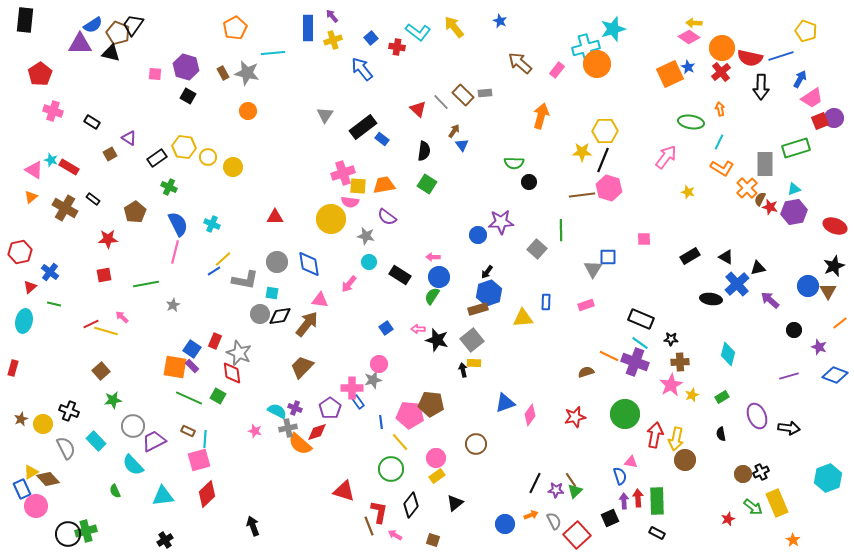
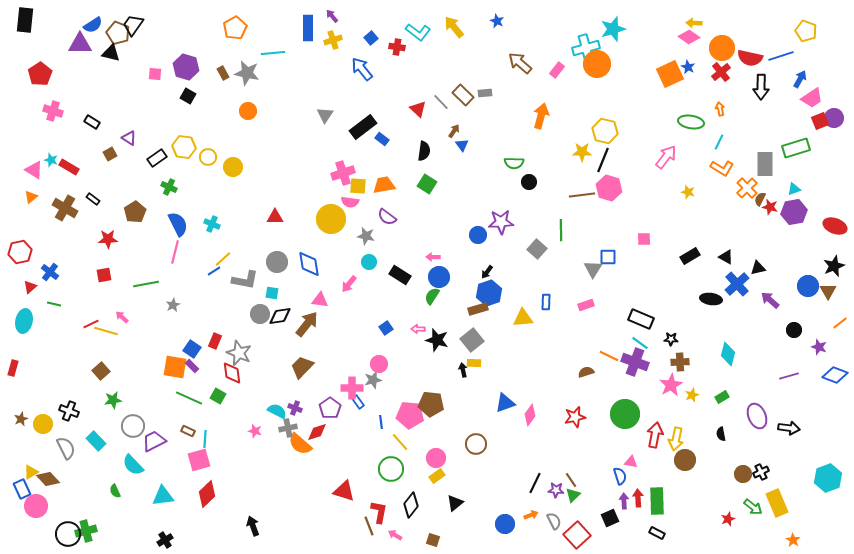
blue star at (500, 21): moved 3 px left
yellow hexagon at (605, 131): rotated 15 degrees clockwise
green triangle at (575, 491): moved 2 px left, 4 px down
